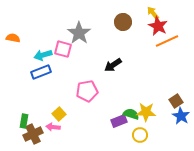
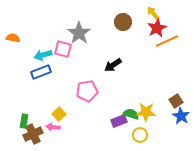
red star: moved 1 px left, 2 px down; rotated 18 degrees clockwise
